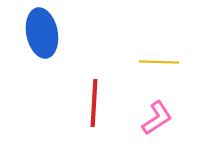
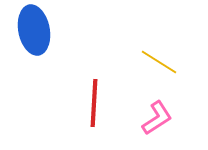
blue ellipse: moved 8 px left, 3 px up
yellow line: rotated 30 degrees clockwise
